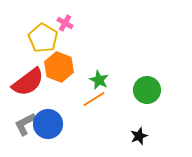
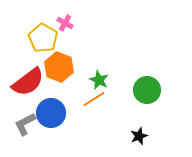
blue circle: moved 3 px right, 11 px up
